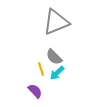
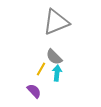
yellow line: rotated 48 degrees clockwise
cyan arrow: rotated 140 degrees clockwise
purple semicircle: moved 1 px left
